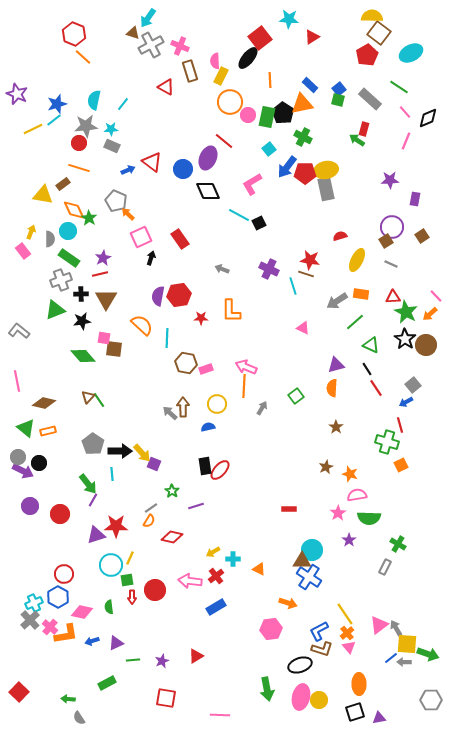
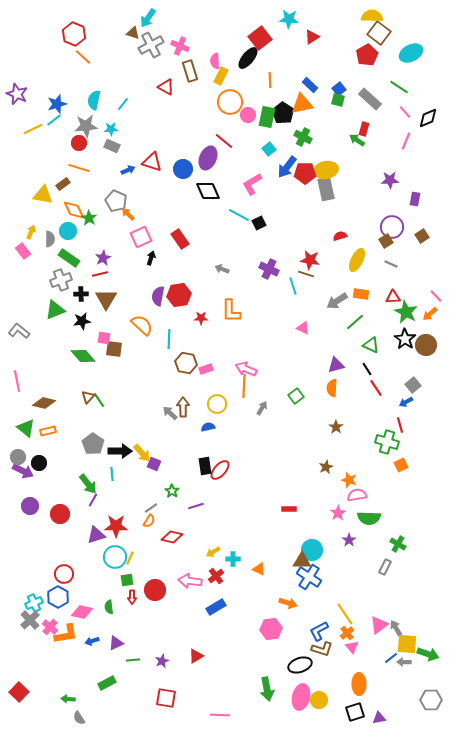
red triangle at (152, 162): rotated 20 degrees counterclockwise
cyan line at (167, 338): moved 2 px right, 1 px down
pink arrow at (246, 367): moved 2 px down
orange star at (350, 474): moved 1 px left, 6 px down
cyan circle at (111, 565): moved 4 px right, 8 px up
pink triangle at (349, 647): moved 3 px right
